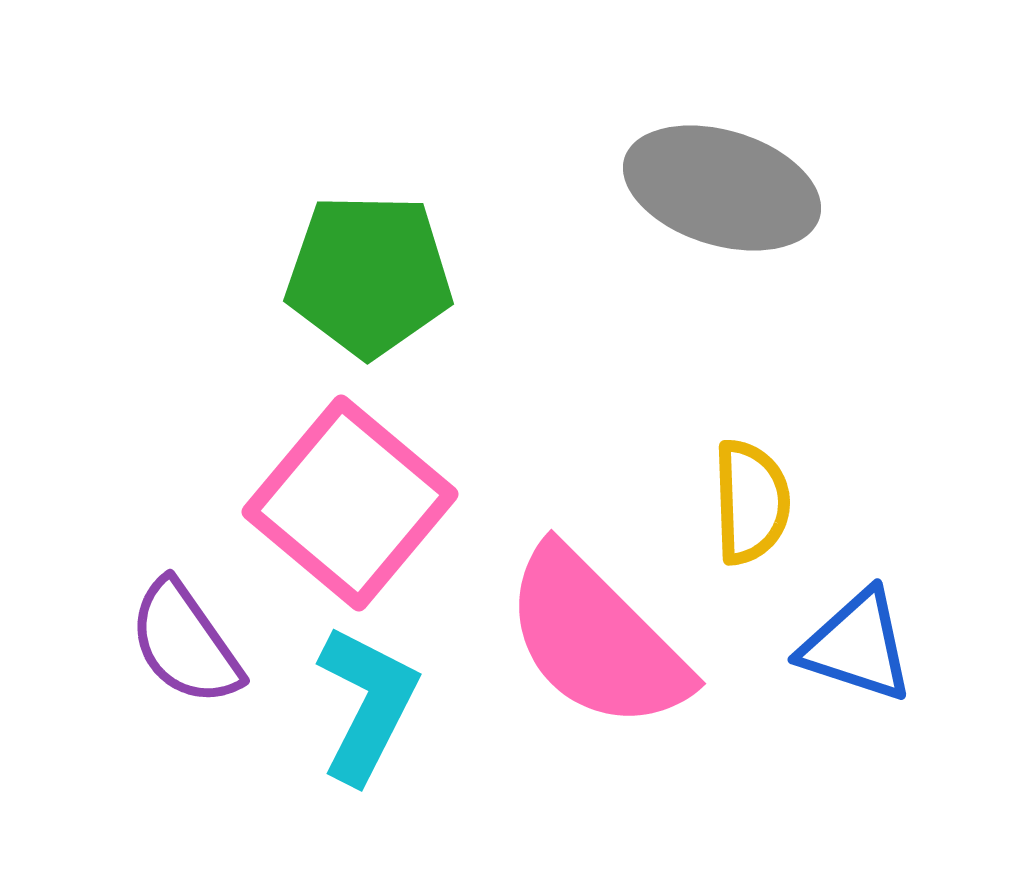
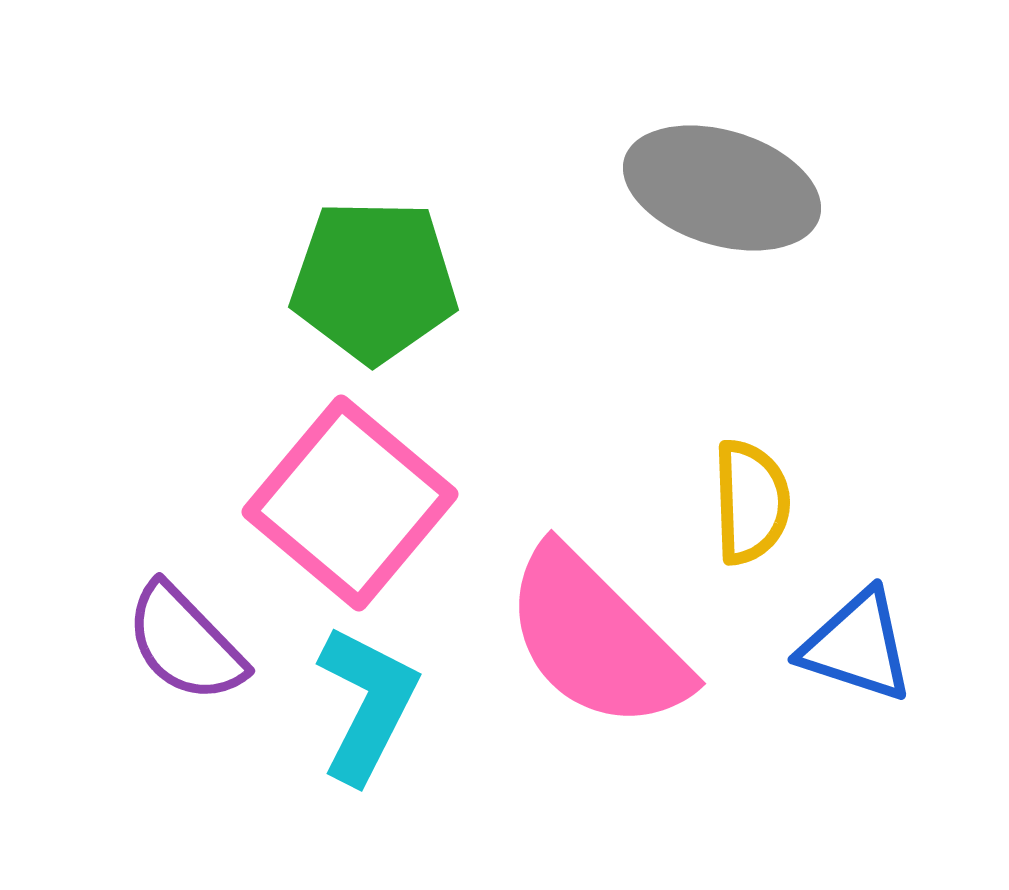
green pentagon: moved 5 px right, 6 px down
purple semicircle: rotated 9 degrees counterclockwise
